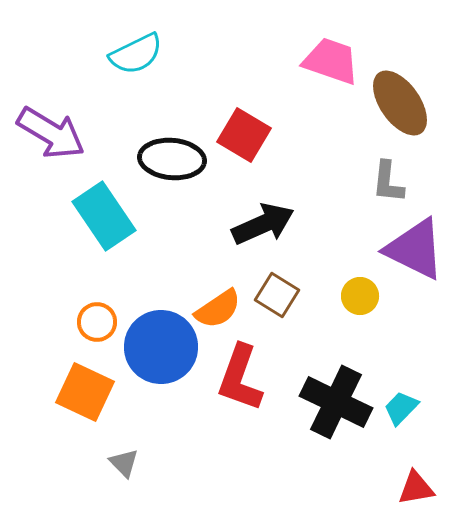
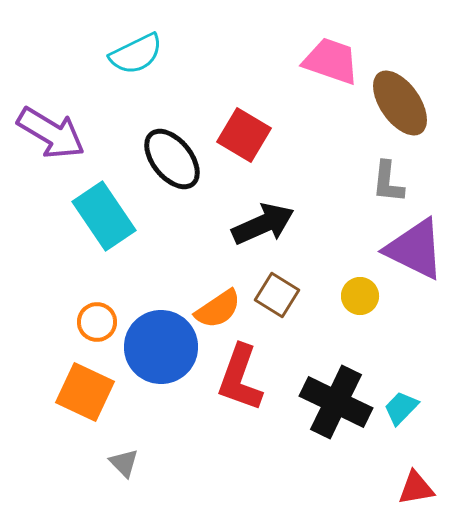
black ellipse: rotated 46 degrees clockwise
